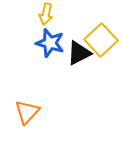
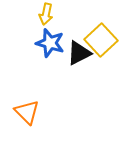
orange triangle: rotated 28 degrees counterclockwise
